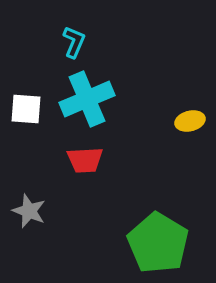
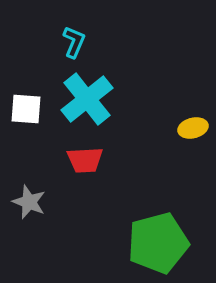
cyan cross: rotated 16 degrees counterclockwise
yellow ellipse: moved 3 px right, 7 px down
gray star: moved 9 px up
green pentagon: rotated 26 degrees clockwise
